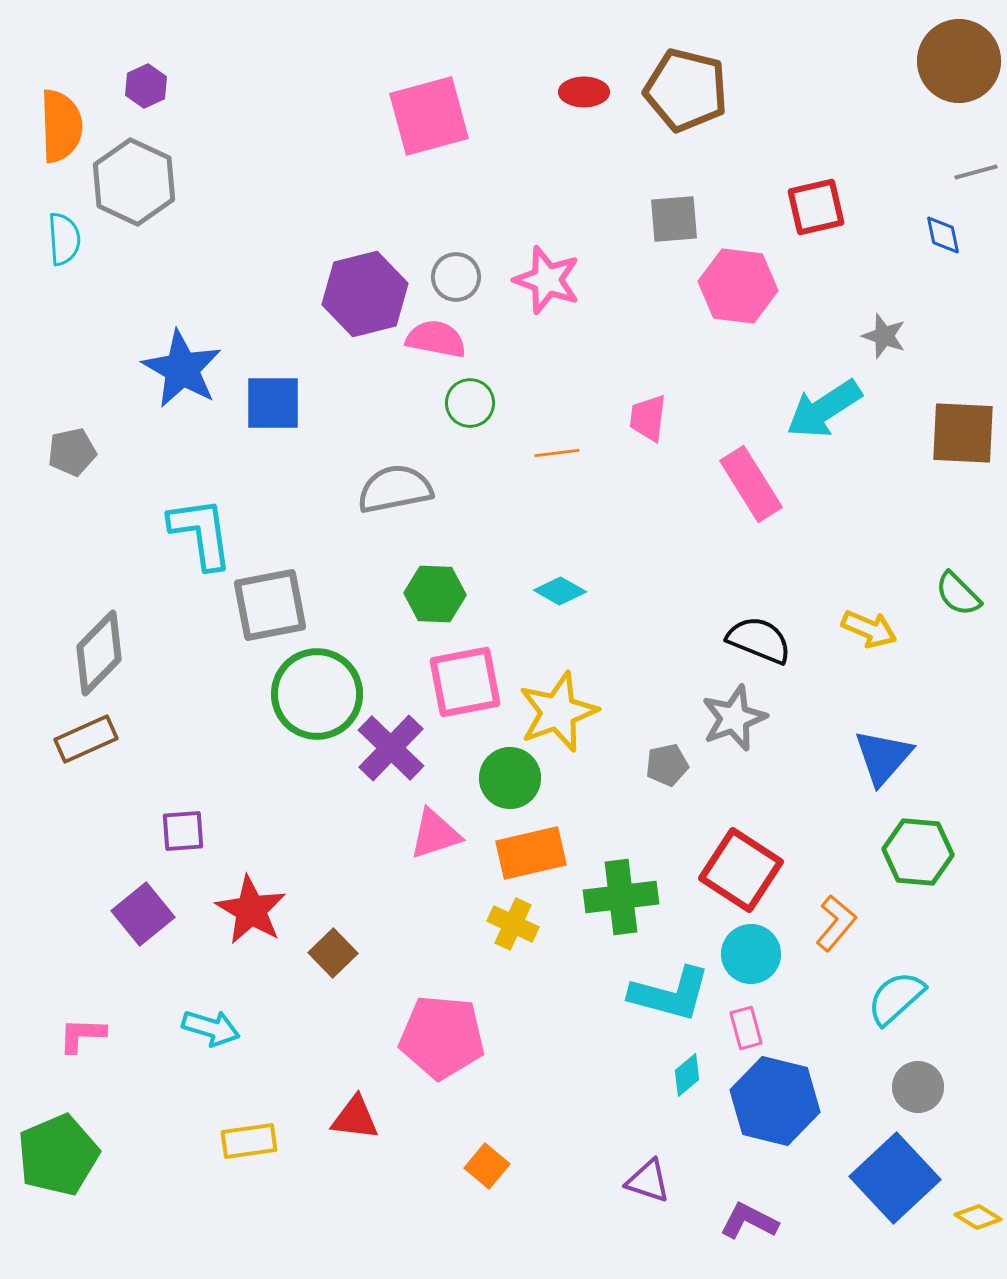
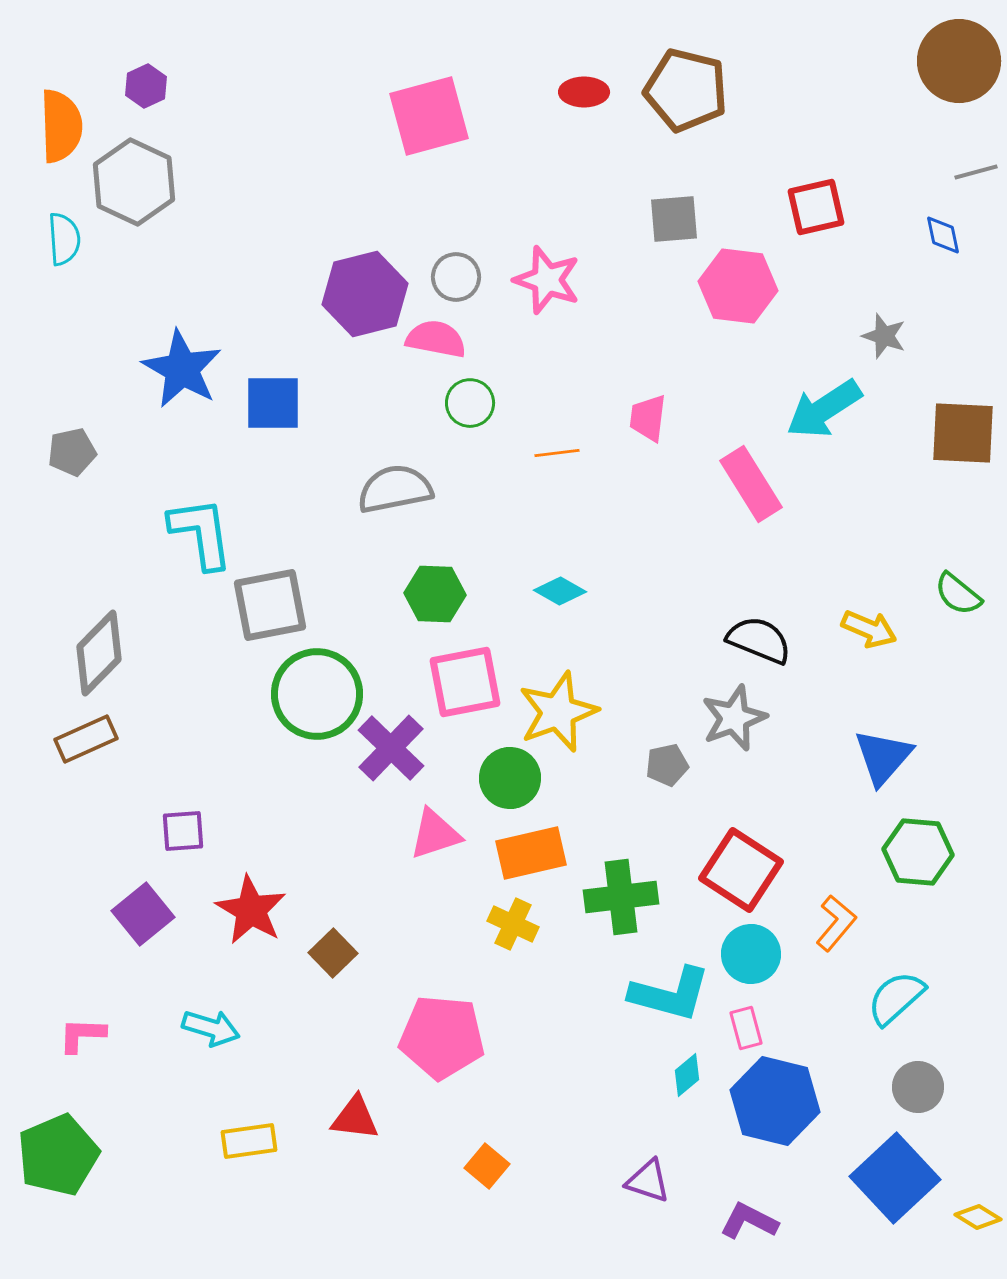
green semicircle at (958, 594): rotated 6 degrees counterclockwise
